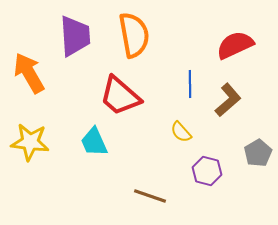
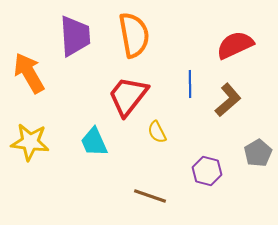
red trapezoid: moved 8 px right; rotated 87 degrees clockwise
yellow semicircle: moved 24 px left; rotated 15 degrees clockwise
